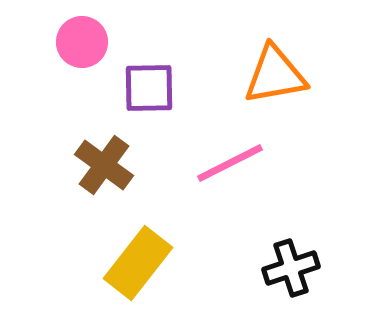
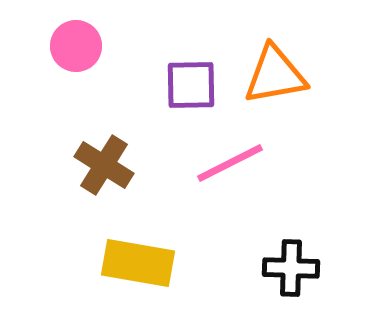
pink circle: moved 6 px left, 4 px down
purple square: moved 42 px right, 3 px up
brown cross: rotated 4 degrees counterclockwise
yellow rectangle: rotated 62 degrees clockwise
black cross: rotated 20 degrees clockwise
